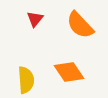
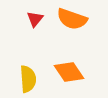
orange semicircle: moved 8 px left, 6 px up; rotated 28 degrees counterclockwise
yellow semicircle: moved 2 px right, 1 px up
